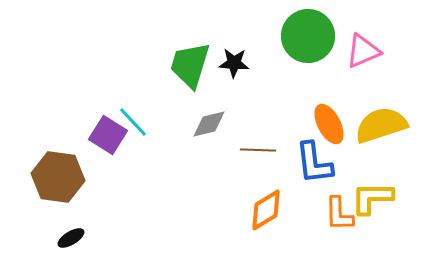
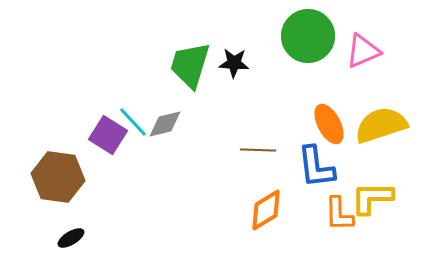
gray diamond: moved 44 px left
blue L-shape: moved 2 px right, 4 px down
